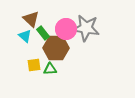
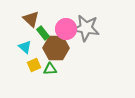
cyan triangle: moved 11 px down
yellow square: rotated 16 degrees counterclockwise
